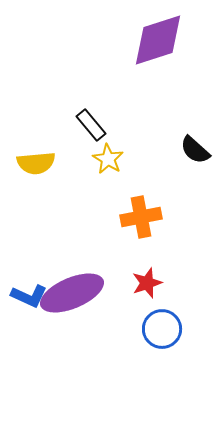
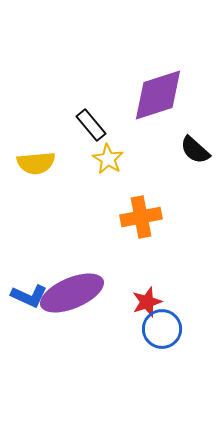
purple diamond: moved 55 px down
red star: moved 19 px down
